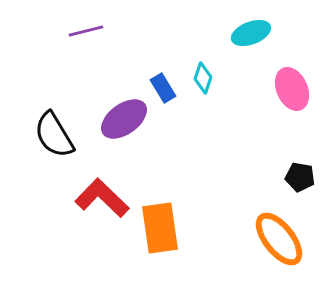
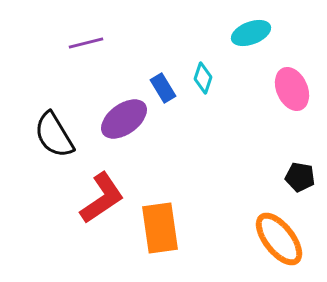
purple line: moved 12 px down
red L-shape: rotated 102 degrees clockwise
